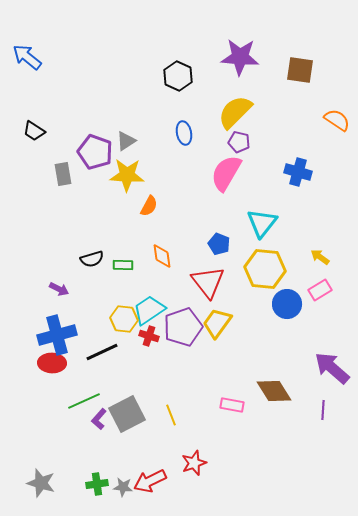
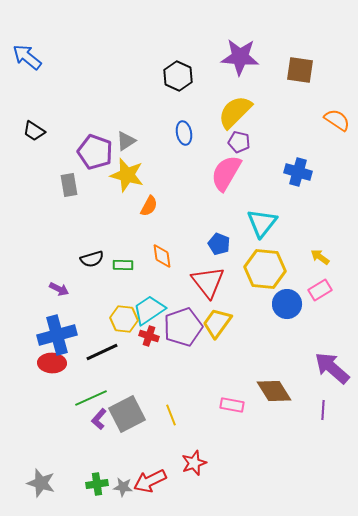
gray rectangle at (63, 174): moved 6 px right, 11 px down
yellow star at (127, 175): rotated 12 degrees clockwise
green line at (84, 401): moved 7 px right, 3 px up
